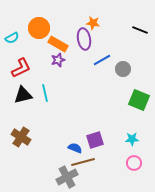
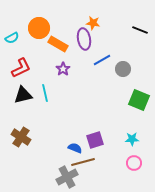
purple star: moved 5 px right, 9 px down; rotated 16 degrees counterclockwise
